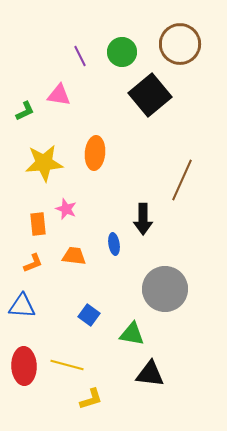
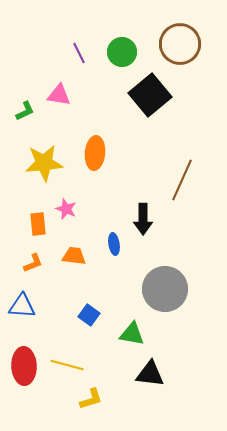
purple line: moved 1 px left, 3 px up
